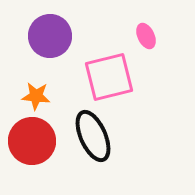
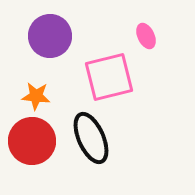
black ellipse: moved 2 px left, 2 px down
